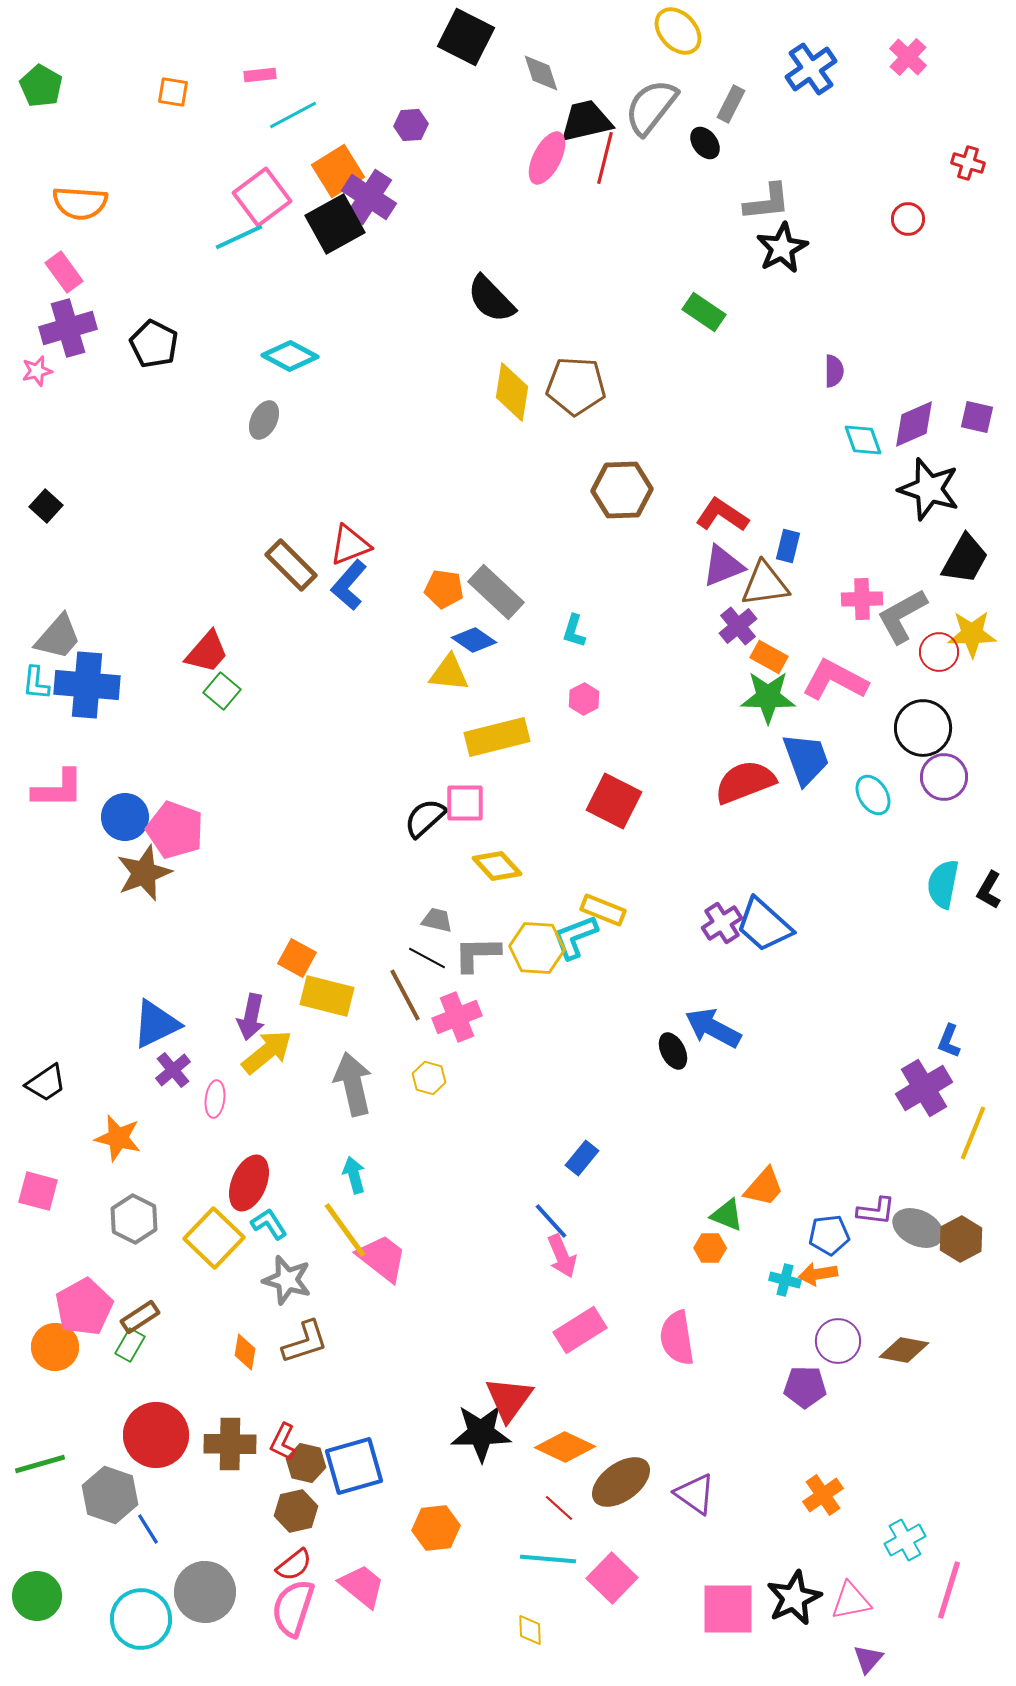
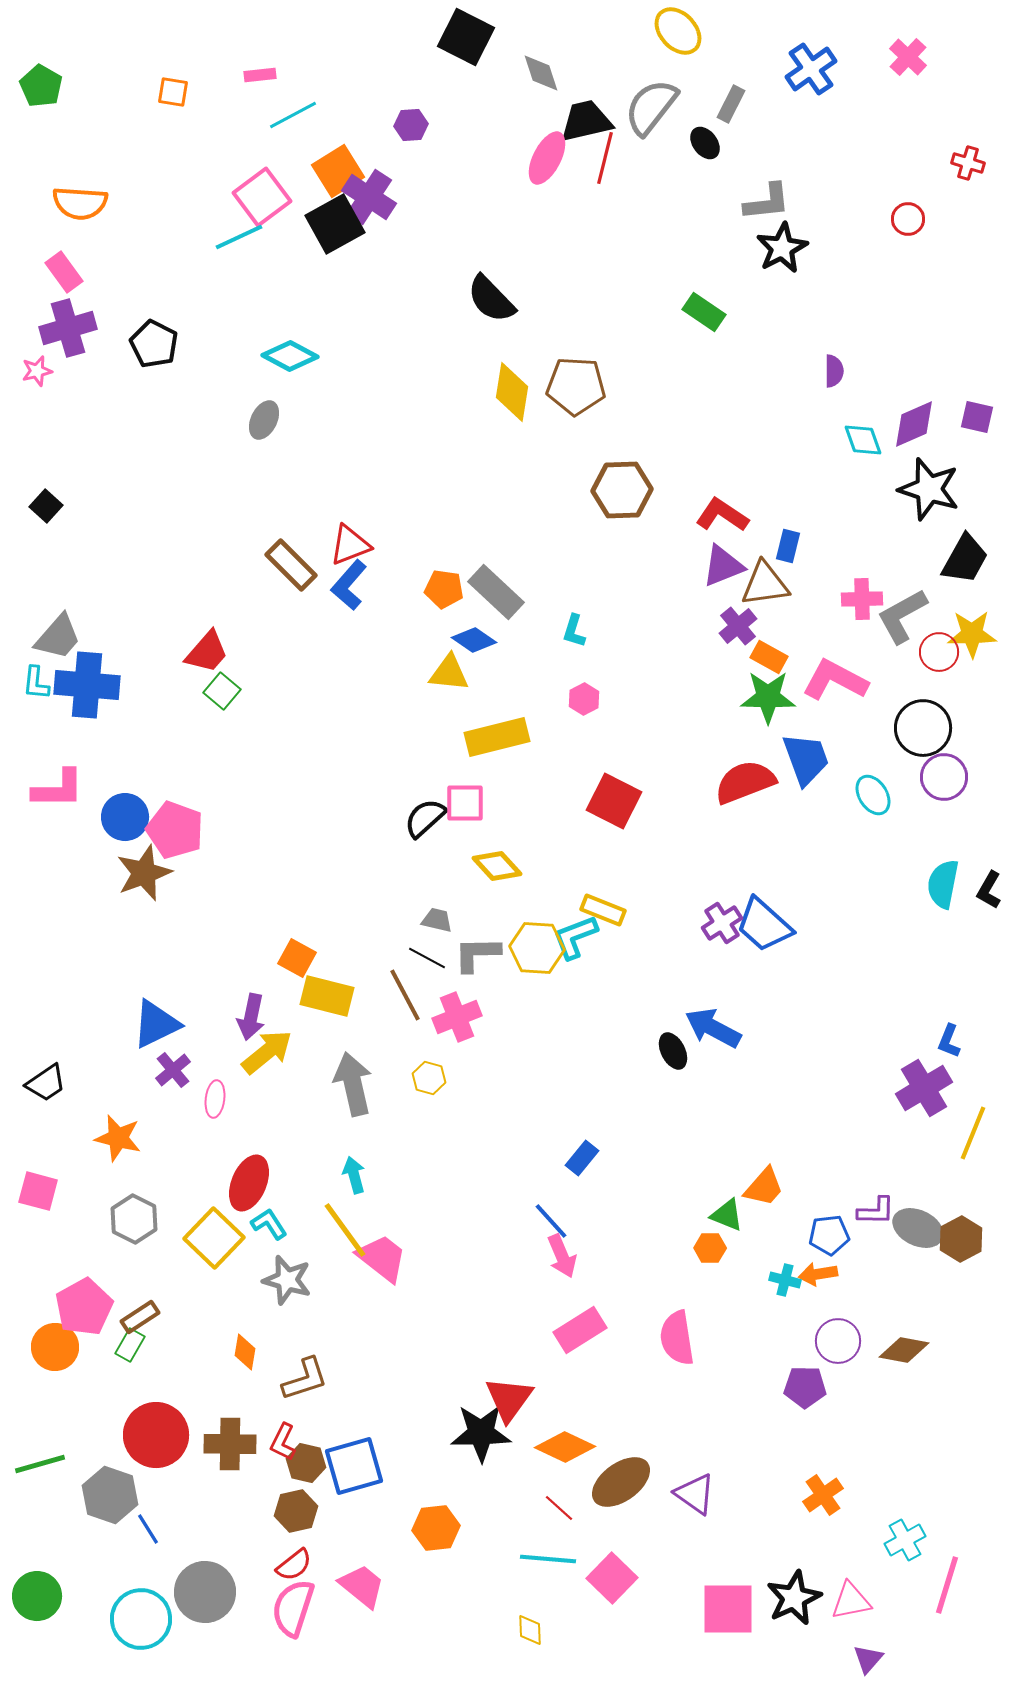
purple L-shape at (876, 1211): rotated 6 degrees counterclockwise
brown L-shape at (305, 1342): moved 37 px down
pink line at (949, 1590): moved 2 px left, 5 px up
